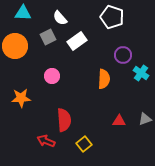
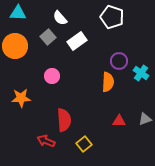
cyan triangle: moved 5 px left
gray square: rotated 14 degrees counterclockwise
purple circle: moved 4 px left, 6 px down
orange semicircle: moved 4 px right, 3 px down
